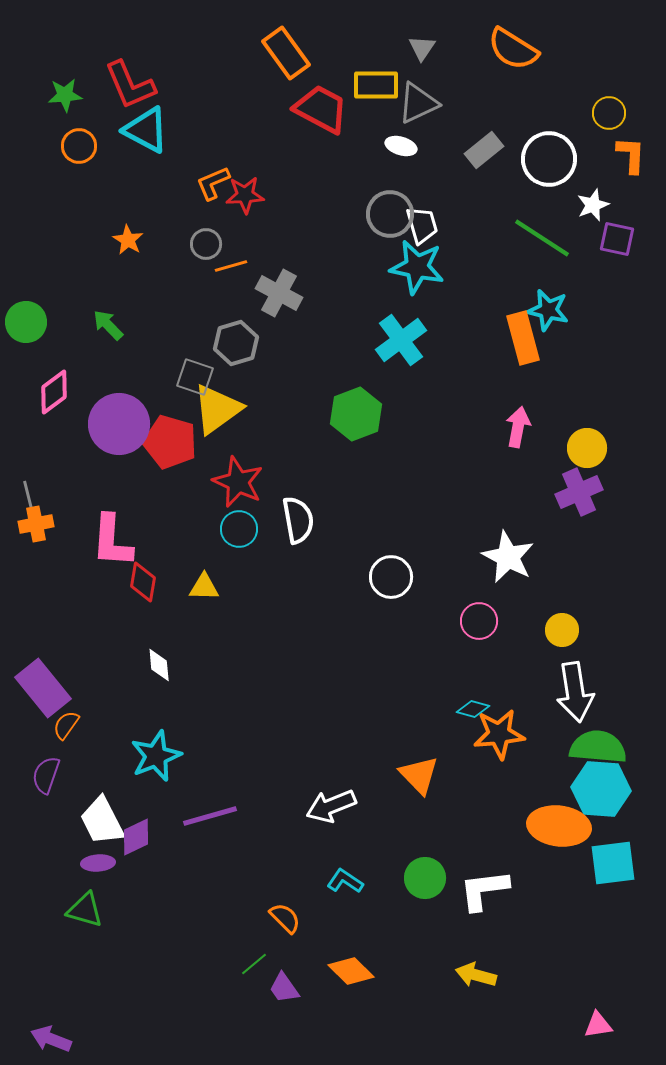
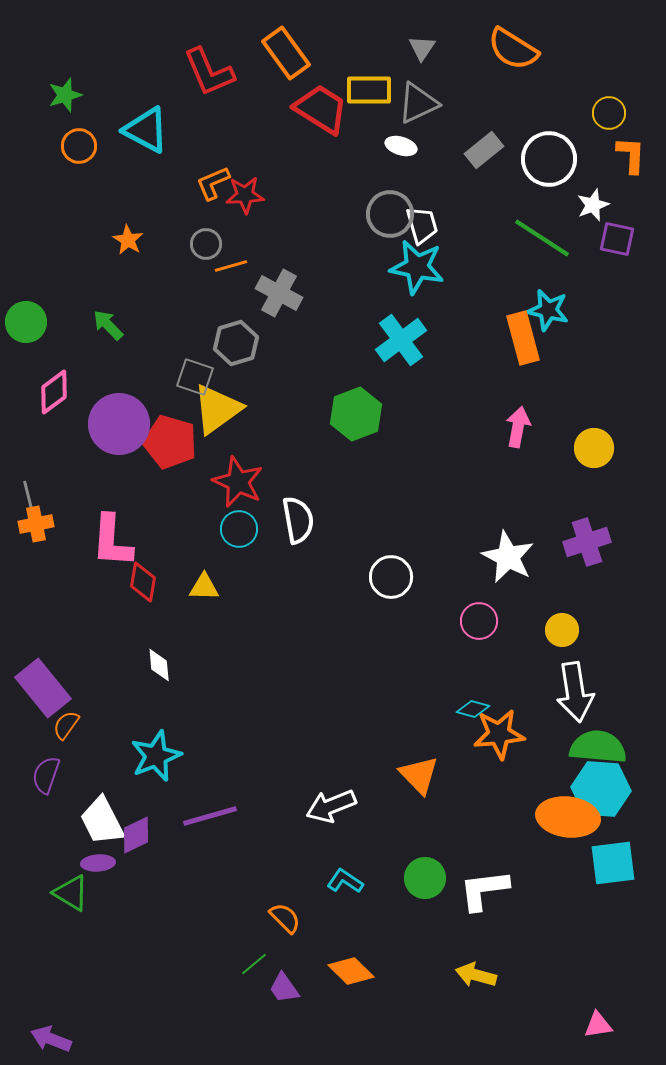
red L-shape at (130, 85): moved 79 px right, 13 px up
yellow rectangle at (376, 85): moved 7 px left, 5 px down
green star at (65, 95): rotated 12 degrees counterclockwise
red trapezoid at (321, 109): rotated 4 degrees clockwise
yellow circle at (587, 448): moved 7 px right
purple cross at (579, 492): moved 8 px right, 50 px down; rotated 6 degrees clockwise
orange ellipse at (559, 826): moved 9 px right, 9 px up
purple diamond at (136, 837): moved 2 px up
green triangle at (85, 910): moved 14 px left, 17 px up; rotated 15 degrees clockwise
